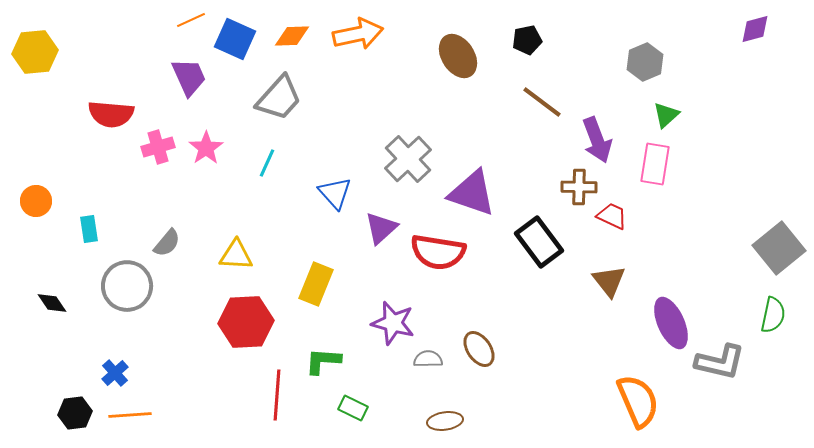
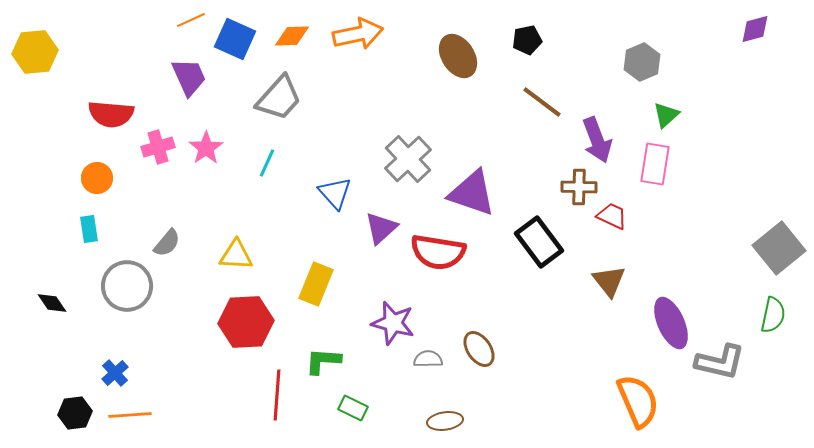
gray hexagon at (645, 62): moved 3 px left
orange circle at (36, 201): moved 61 px right, 23 px up
